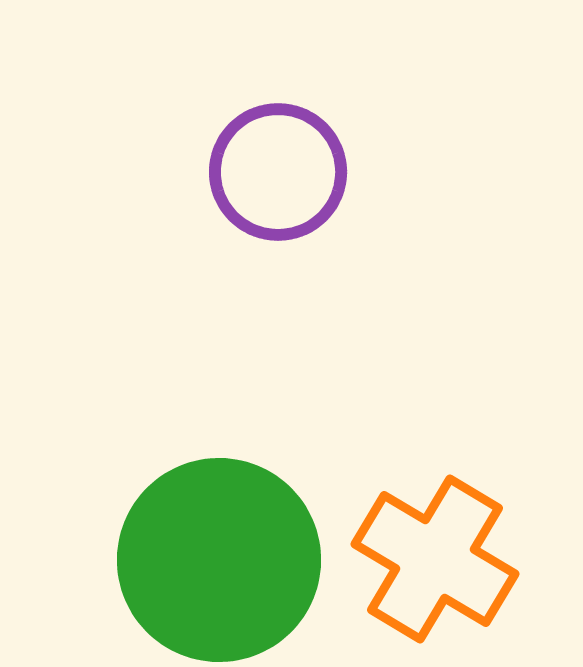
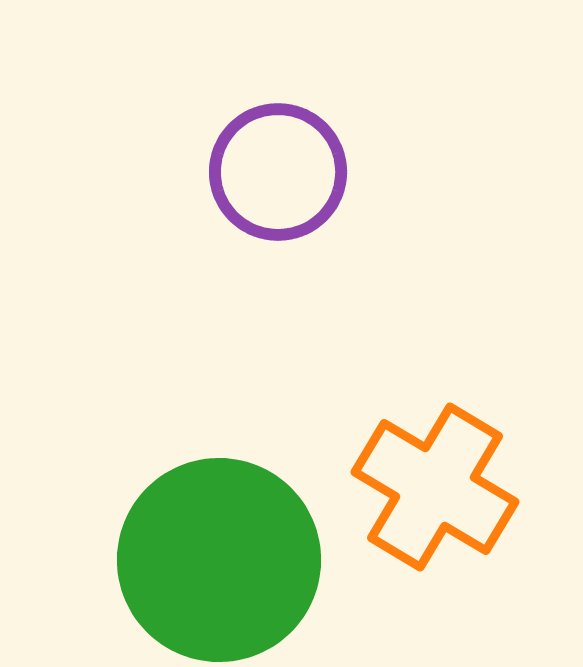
orange cross: moved 72 px up
